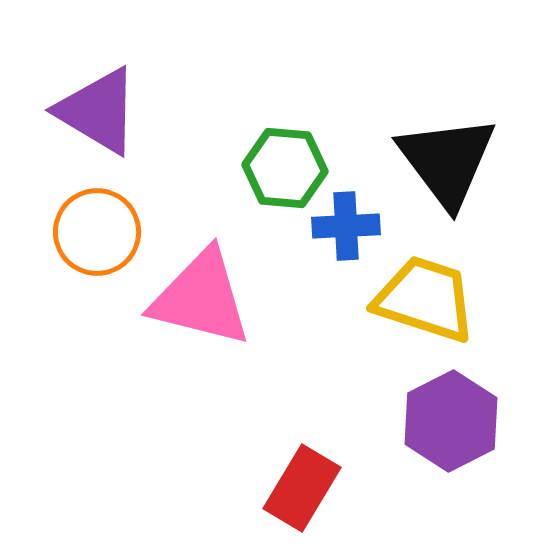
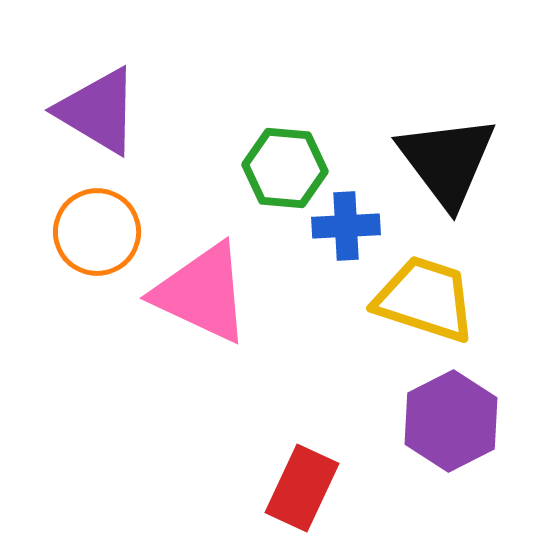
pink triangle: moved 1 px right, 5 px up; rotated 11 degrees clockwise
red rectangle: rotated 6 degrees counterclockwise
